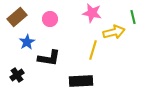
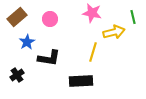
yellow line: moved 2 px down
